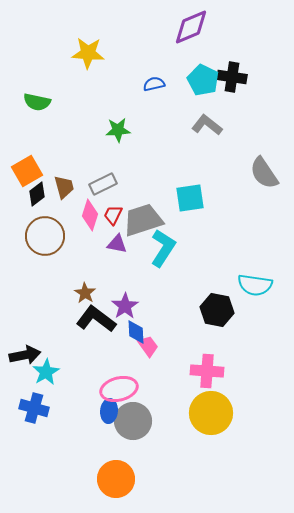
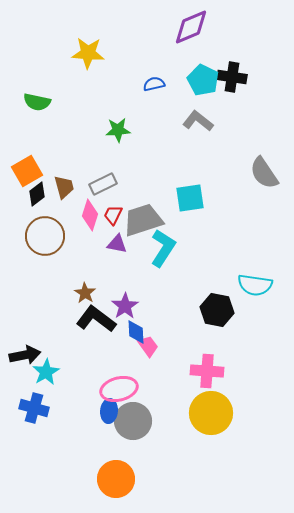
gray L-shape: moved 9 px left, 4 px up
